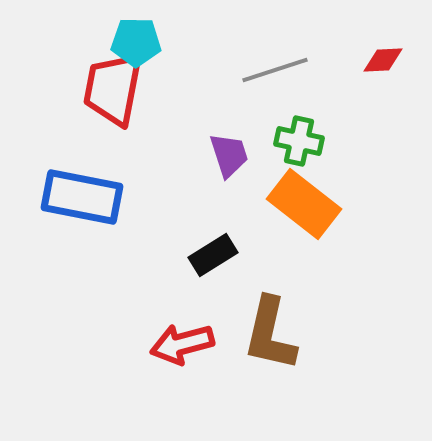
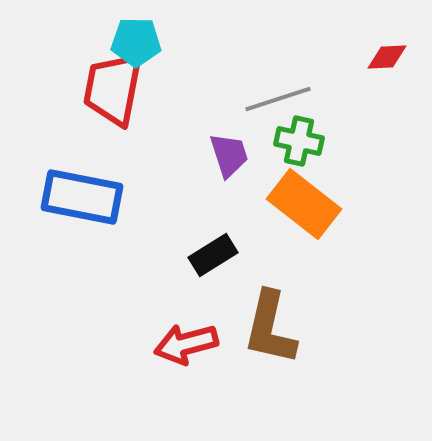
red diamond: moved 4 px right, 3 px up
gray line: moved 3 px right, 29 px down
brown L-shape: moved 6 px up
red arrow: moved 4 px right
